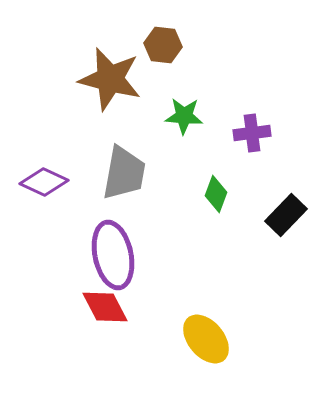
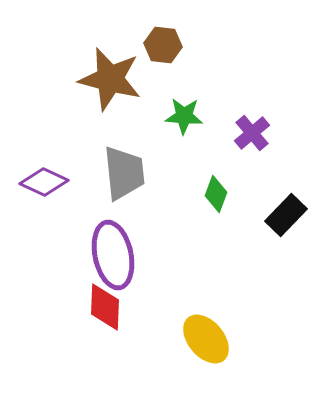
purple cross: rotated 33 degrees counterclockwise
gray trapezoid: rotated 16 degrees counterclockwise
red diamond: rotated 30 degrees clockwise
